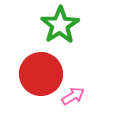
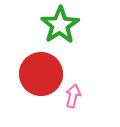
pink arrow: rotated 45 degrees counterclockwise
